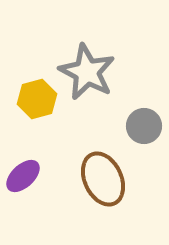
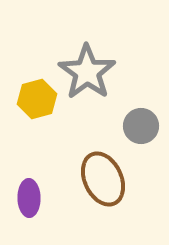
gray star: rotated 8 degrees clockwise
gray circle: moved 3 px left
purple ellipse: moved 6 px right, 22 px down; rotated 48 degrees counterclockwise
